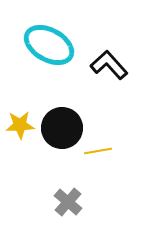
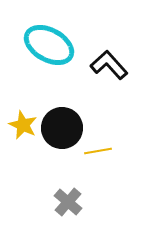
yellow star: moved 3 px right; rotated 28 degrees clockwise
